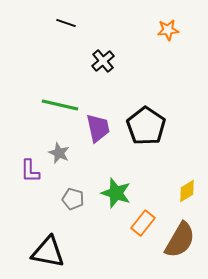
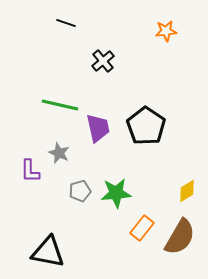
orange star: moved 2 px left, 1 px down
green star: rotated 24 degrees counterclockwise
gray pentagon: moved 7 px right, 8 px up; rotated 30 degrees counterclockwise
orange rectangle: moved 1 px left, 5 px down
brown semicircle: moved 3 px up
